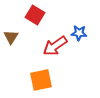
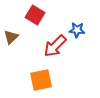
blue star: moved 2 px left, 3 px up
brown triangle: rotated 14 degrees clockwise
red arrow: rotated 10 degrees counterclockwise
